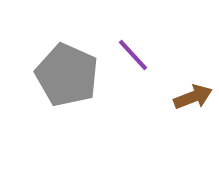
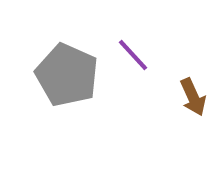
brown arrow: rotated 87 degrees clockwise
